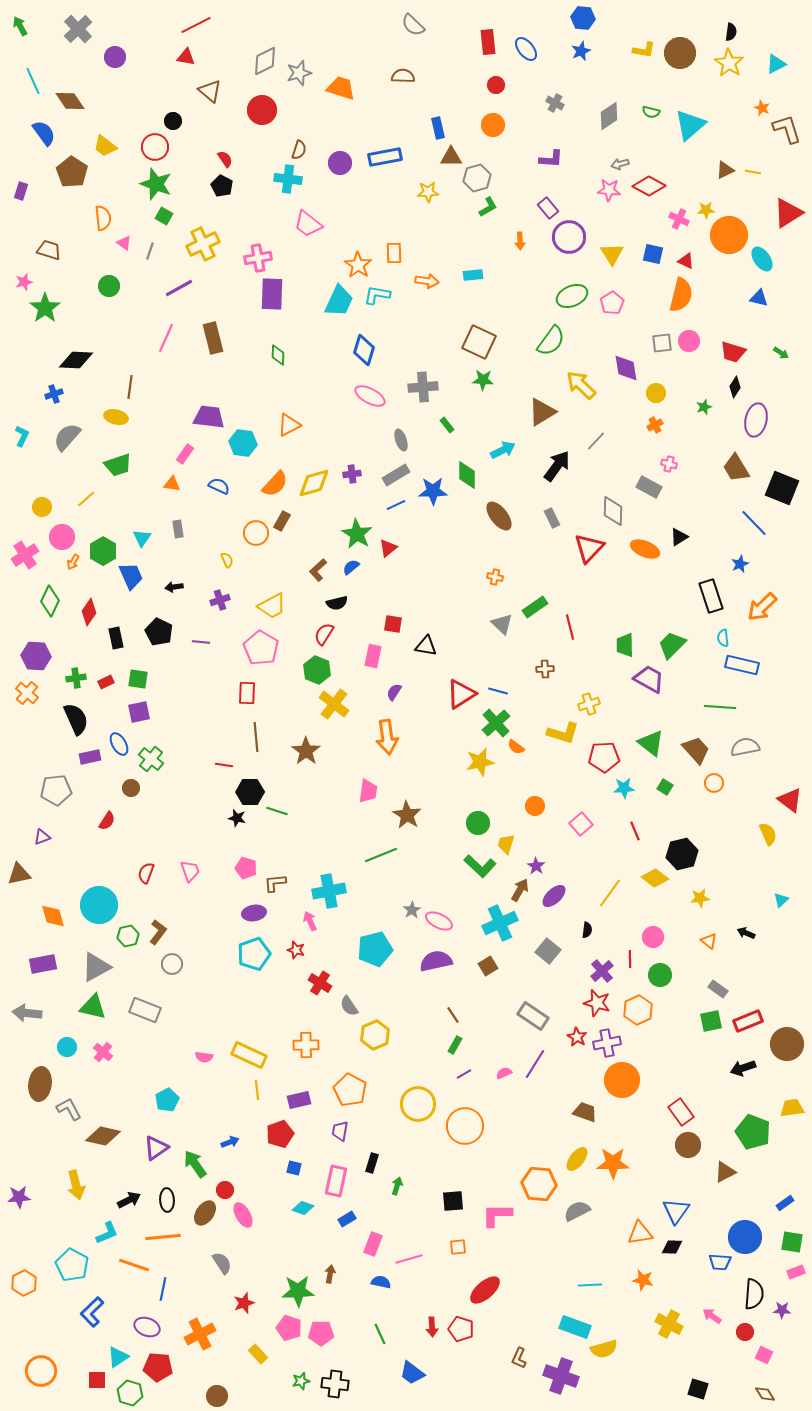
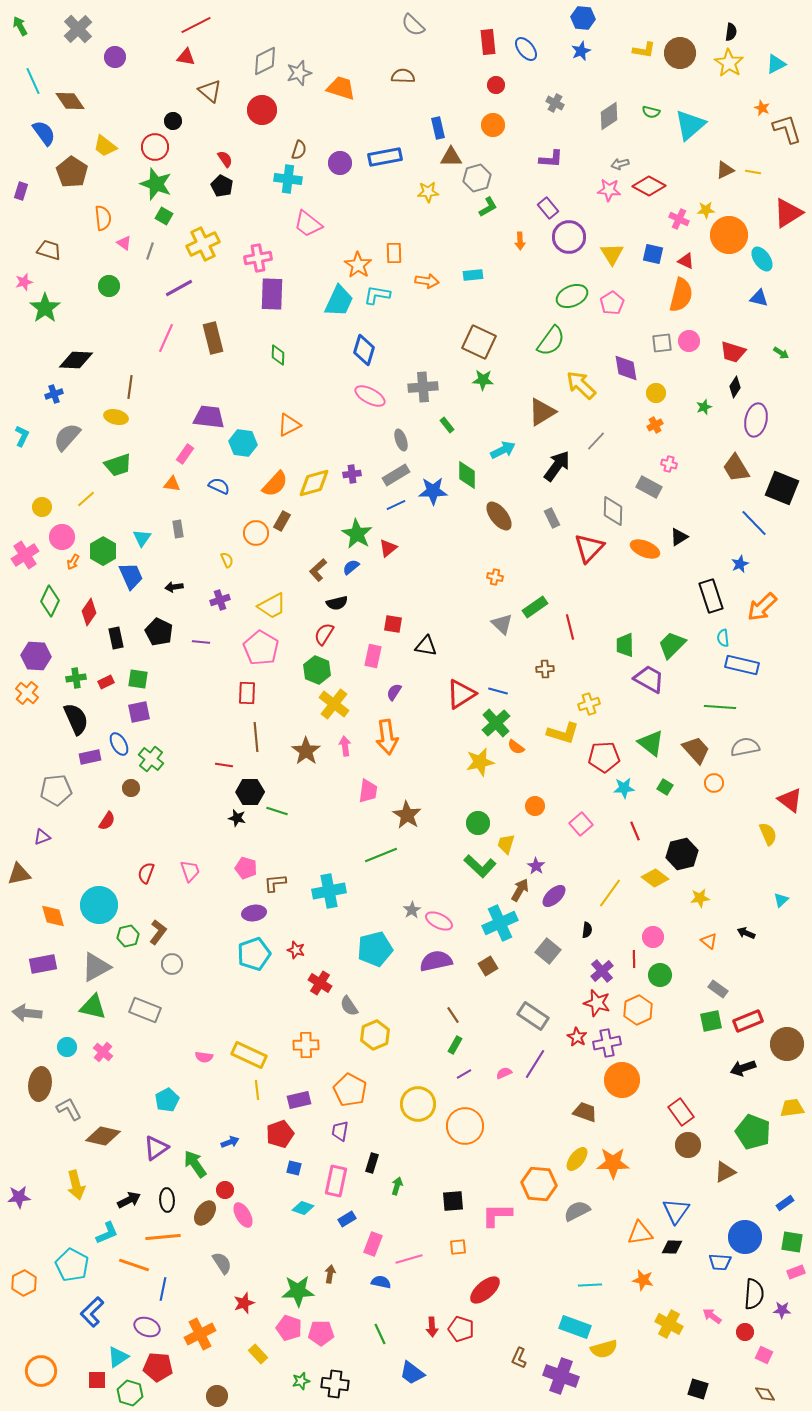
pink arrow at (310, 921): moved 35 px right, 175 px up; rotated 18 degrees clockwise
red line at (630, 959): moved 4 px right
